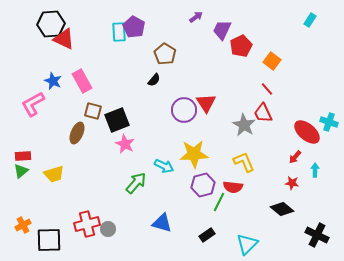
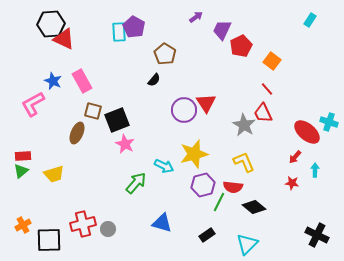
yellow star at (194, 154): rotated 12 degrees counterclockwise
black diamond at (282, 209): moved 28 px left, 2 px up
red cross at (87, 224): moved 4 px left
